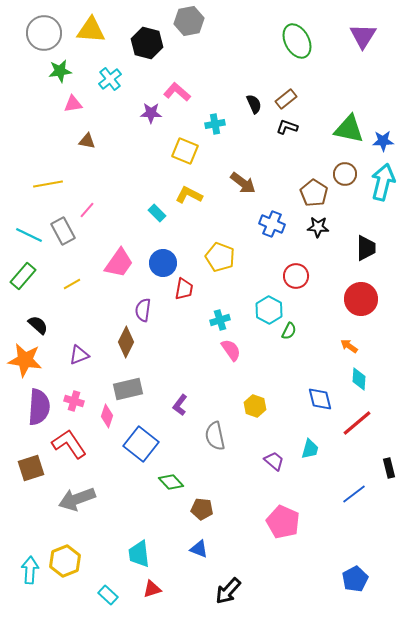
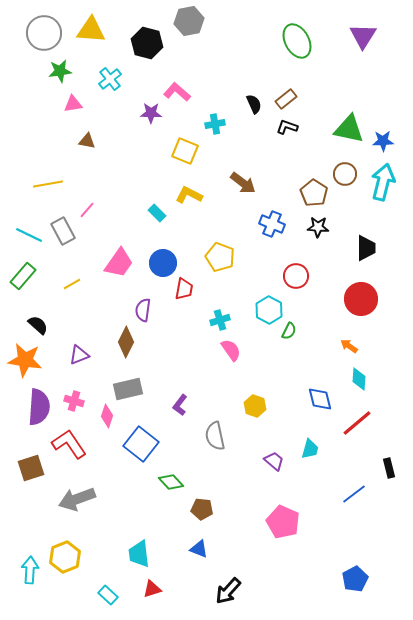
yellow hexagon at (65, 561): moved 4 px up
